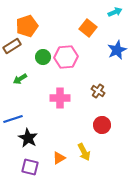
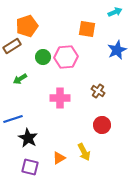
orange square: moved 1 px left, 1 px down; rotated 30 degrees counterclockwise
